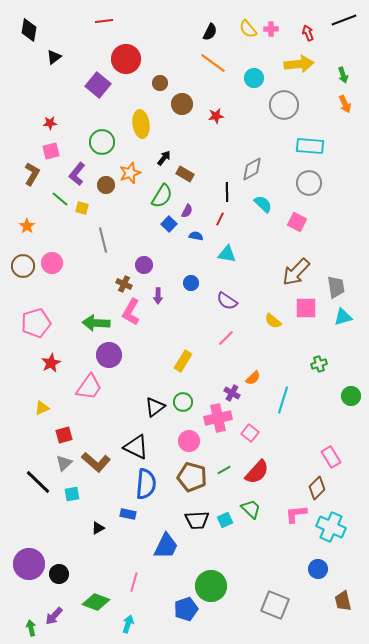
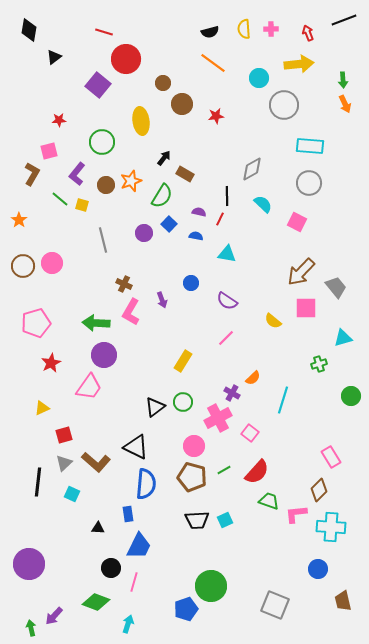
red line at (104, 21): moved 11 px down; rotated 24 degrees clockwise
yellow semicircle at (248, 29): moved 4 px left; rotated 36 degrees clockwise
black semicircle at (210, 32): rotated 48 degrees clockwise
green arrow at (343, 75): moved 5 px down; rotated 14 degrees clockwise
cyan circle at (254, 78): moved 5 px right
brown circle at (160, 83): moved 3 px right
red star at (50, 123): moved 9 px right, 3 px up
yellow ellipse at (141, 124): moved 3 px up
pink square at (51, 151): moved 2 px left
orange star at (130, 173): moved 1 px right, 8 px down
black line at (227, 192): moved 4 px down
yellow square at (82, 208): moved 3 px up
purple semicircle at (187, 211): moved 12 px right, 1 px down; rotated 104 degrees counterclockwise
orange star at (27, 226): moved 8 px left, 6 px up
purple circle at (144, 265): moved 32 px up
brown arrow at (296, 272): moved 5 px right
gray trapezoid at (336, 287): rotated 30 degrees counterclockwise
purple arrow at (158, 296): moved 4 px right, 4 px down; rotated 21 degrees counterclockwise
cyan triangle at (343, 317): moved 21 px down
purple circle at (109, 355): moved 5 px left
pink cross at (218, 418): rotated 16 degrees counterclockwise
pink circle at (189, 441): moved 5 px right, 5 px down
black line at (38, 482): rotated 52 degrees clockwise
brown diamond at (317, 488): moved 2 px right, 2 px down
cyan square at (72, 494): rotated 35 degrees clockwise
green trapezoid at (251, 509): moved 18 px right, 8 px up; rotated 25 degrees counterclockwise
blue rectangle at (128, 514): rotated 70 degrees clockwise
cyan cross at (331, 527): rotated 20 degrees counterclockwise
black triangle at (98, 528): rotated 32 degrees clockwise
blue trapezoid at (166, 546): moved 27 px left
black circle at (59, 574): moved 52 px right, 6 px up
